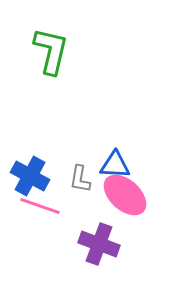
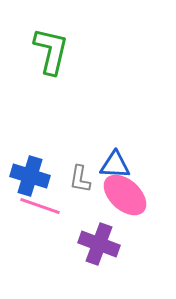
blue cross: rotated 12 degrees counterclockwise
